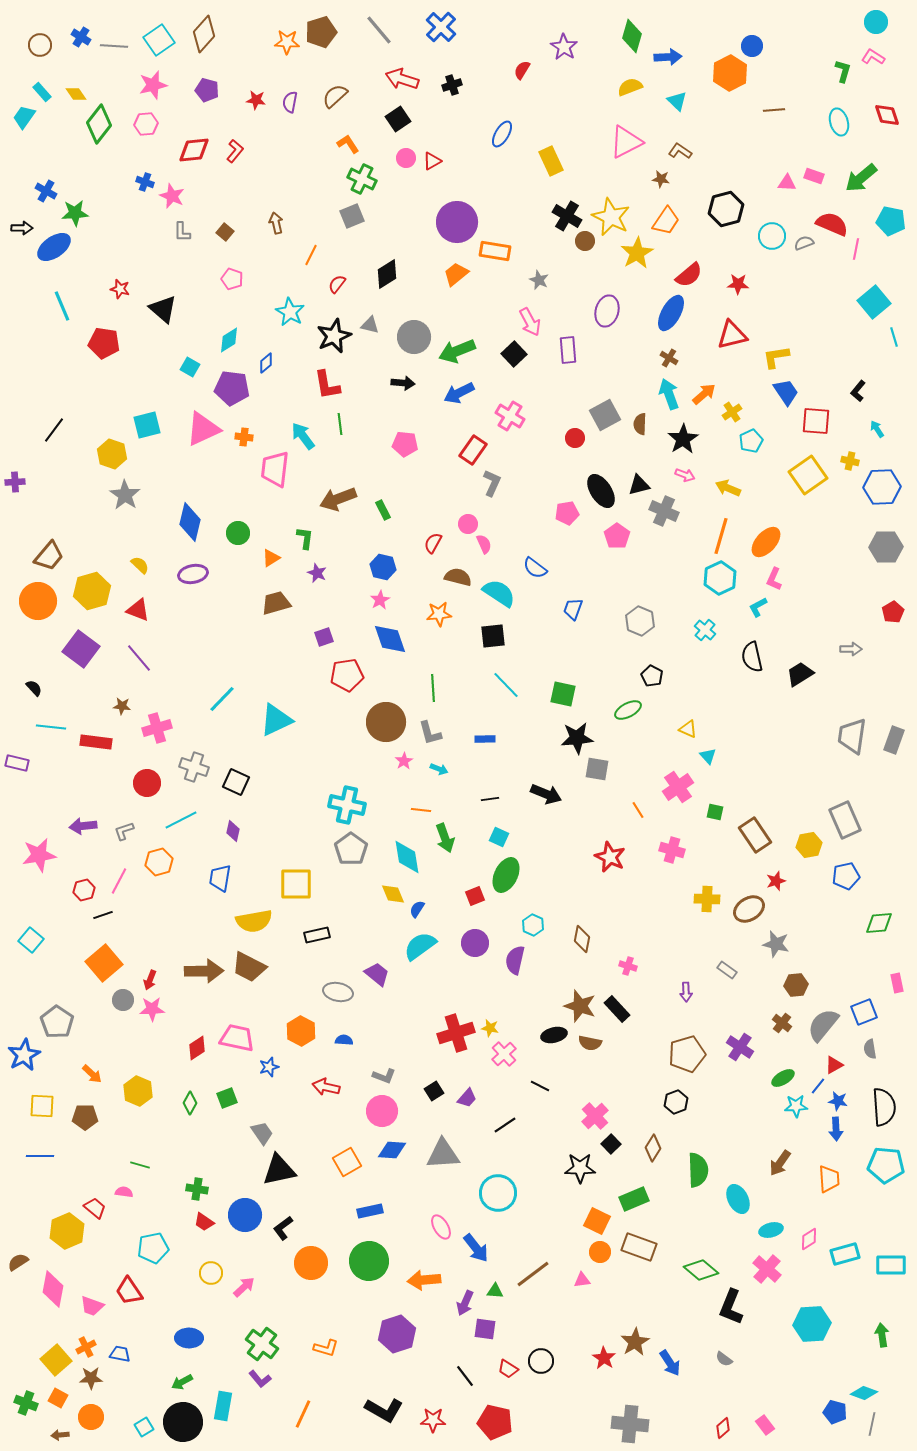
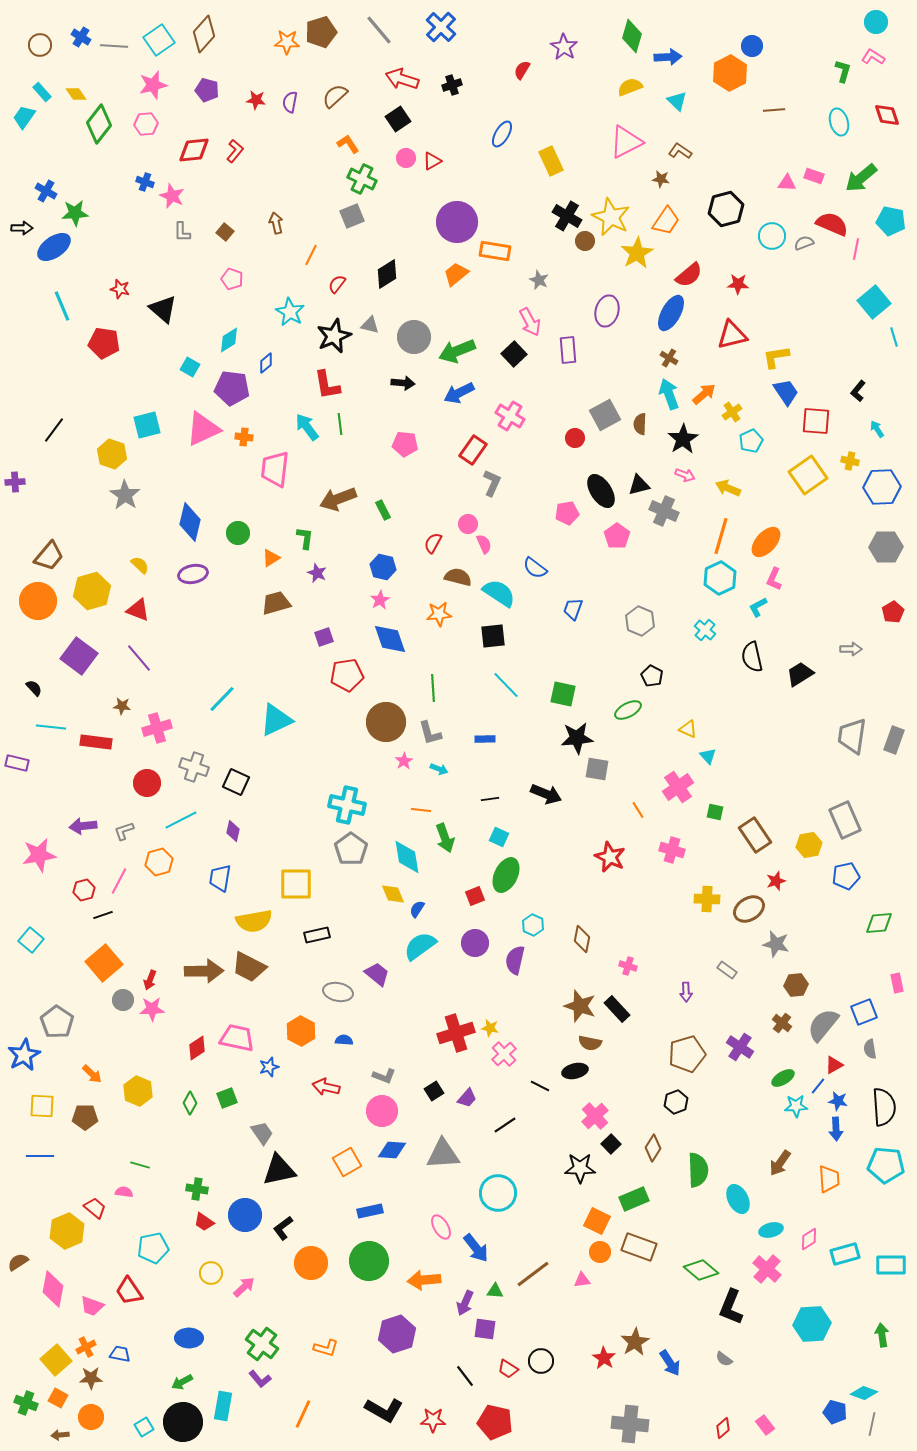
cyan arrow at (303, 436): moved 4 px right, 9 px up
purple square at (81, 649): moved 2 px left, 7 px down
black ellipse at (554, 1035): moved 21 px right, 36 px down
